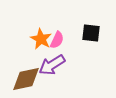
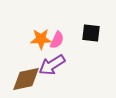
orange star: rotated 30 degrees counterclockwise
